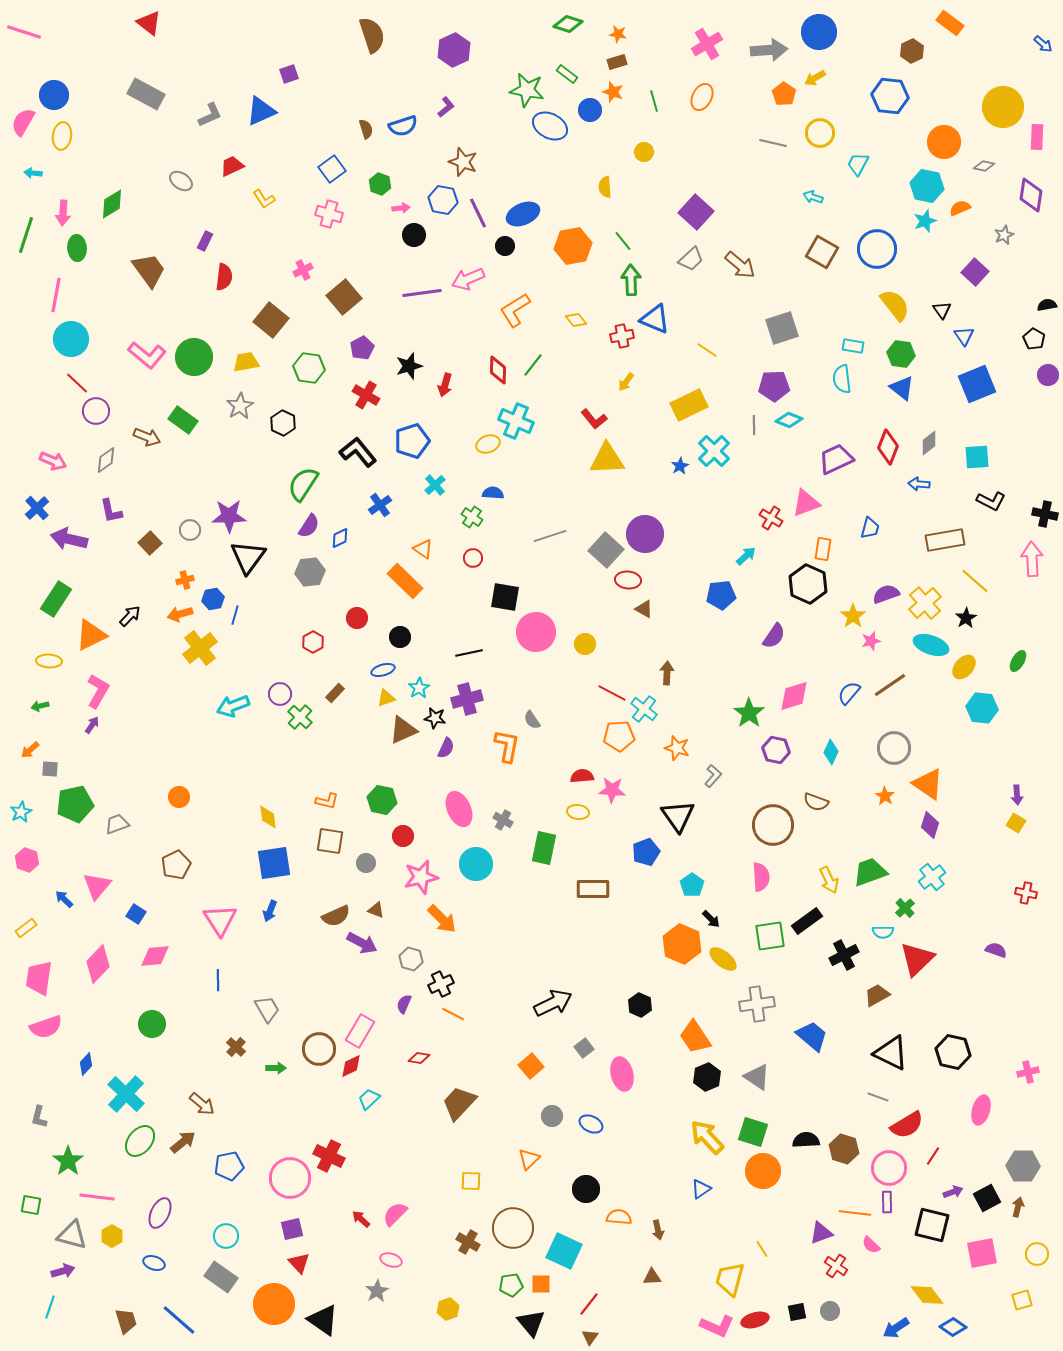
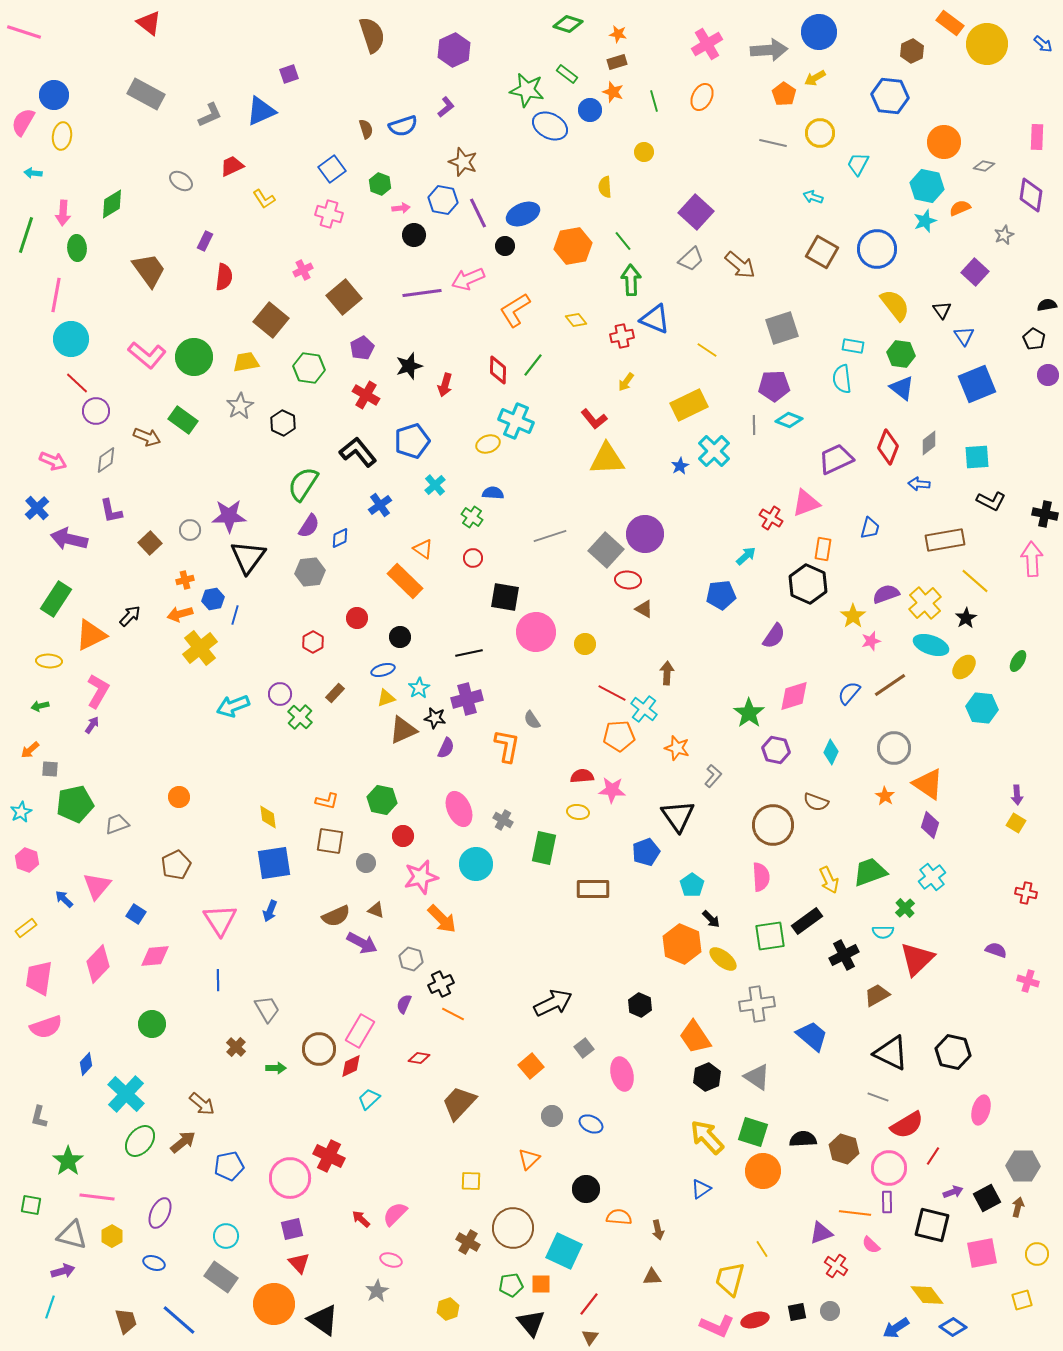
yellow circle at (1003, 107): moved 16 px left, 63 px up
pink cross at (1028, 1072): moved 91 px up; rotated 30 degrees clockwise
black semicircle at (806, 1140): moved 3 px left, 1 px up
